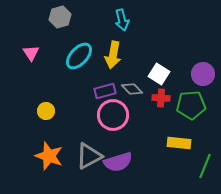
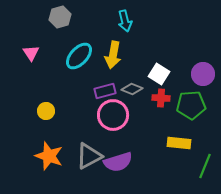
cyan arrow: moved 3 px right, 1 px down
gray diamond: rotated 25 degrees counterclockwise
